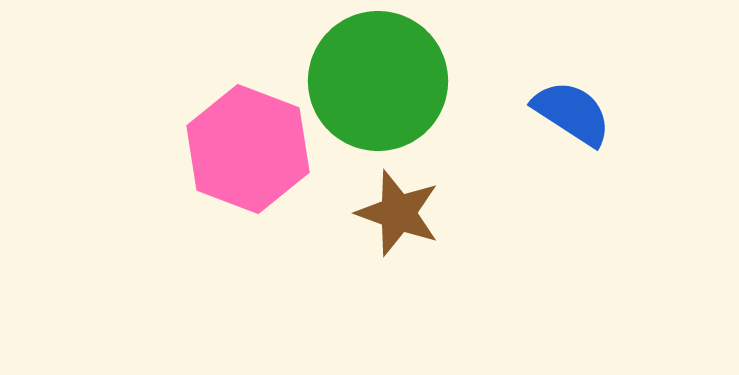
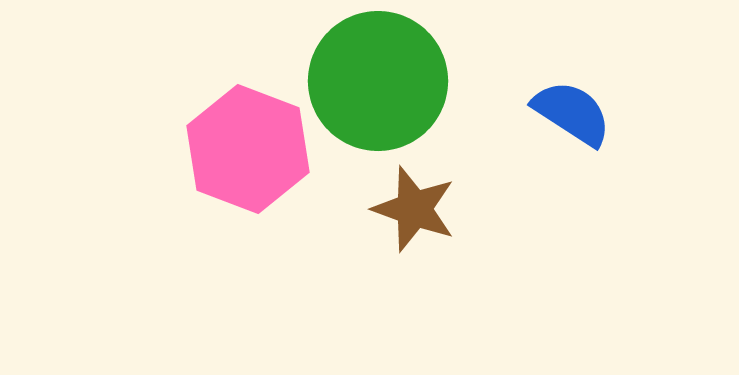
brown star: moved 16 px right, 4 px up
